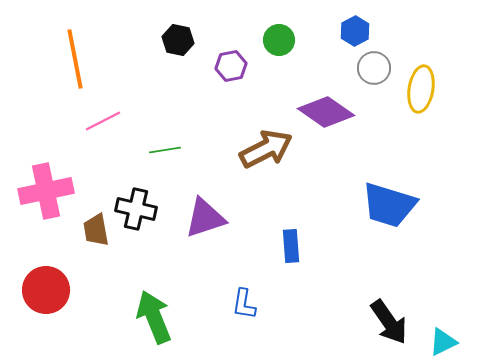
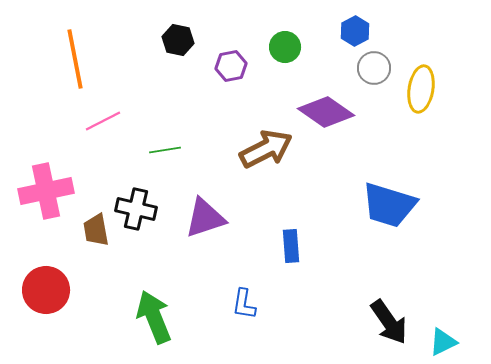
green circle: moved 6 px right, 7 px down
